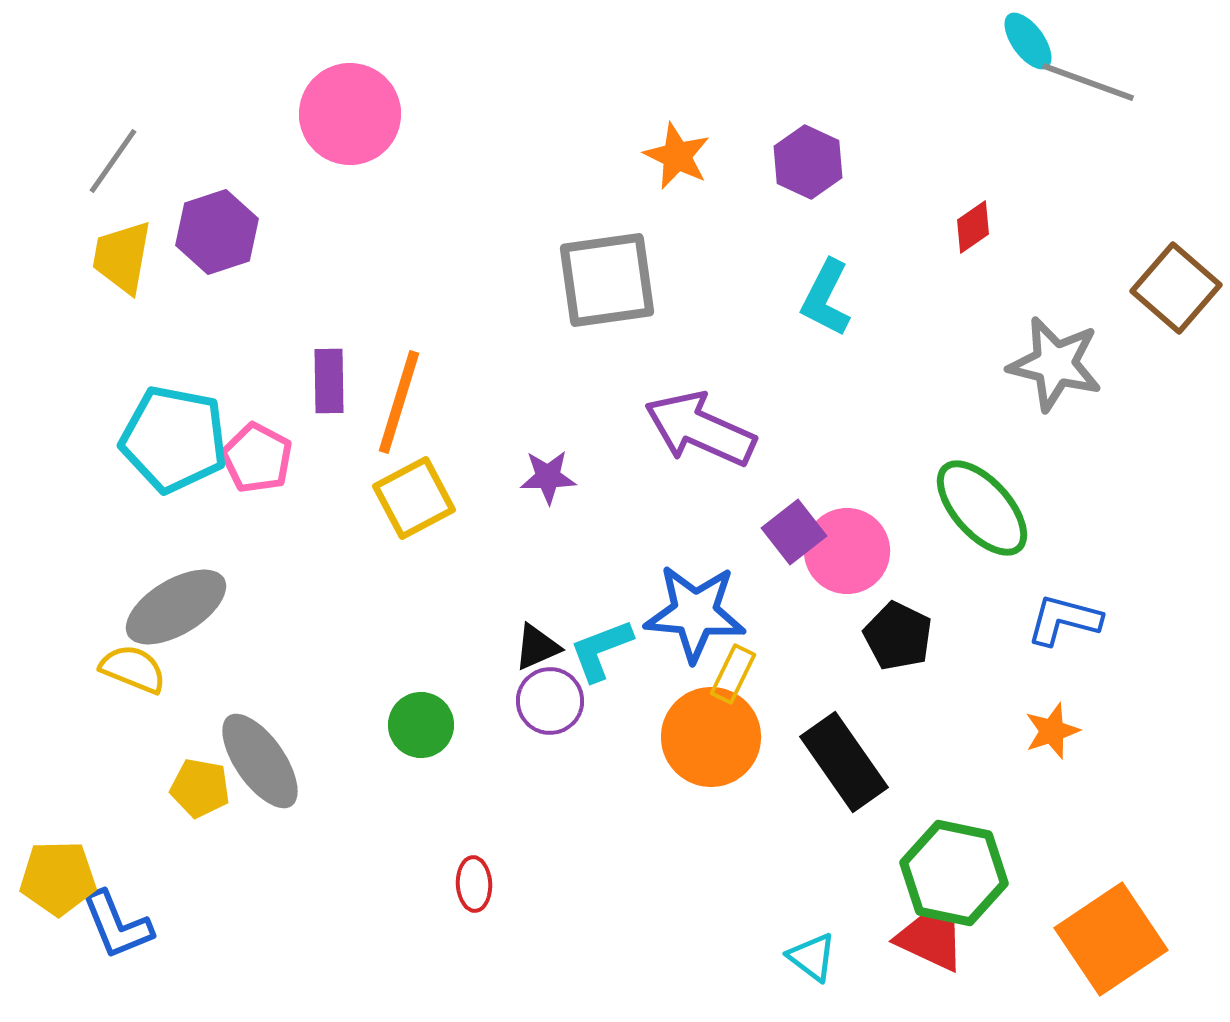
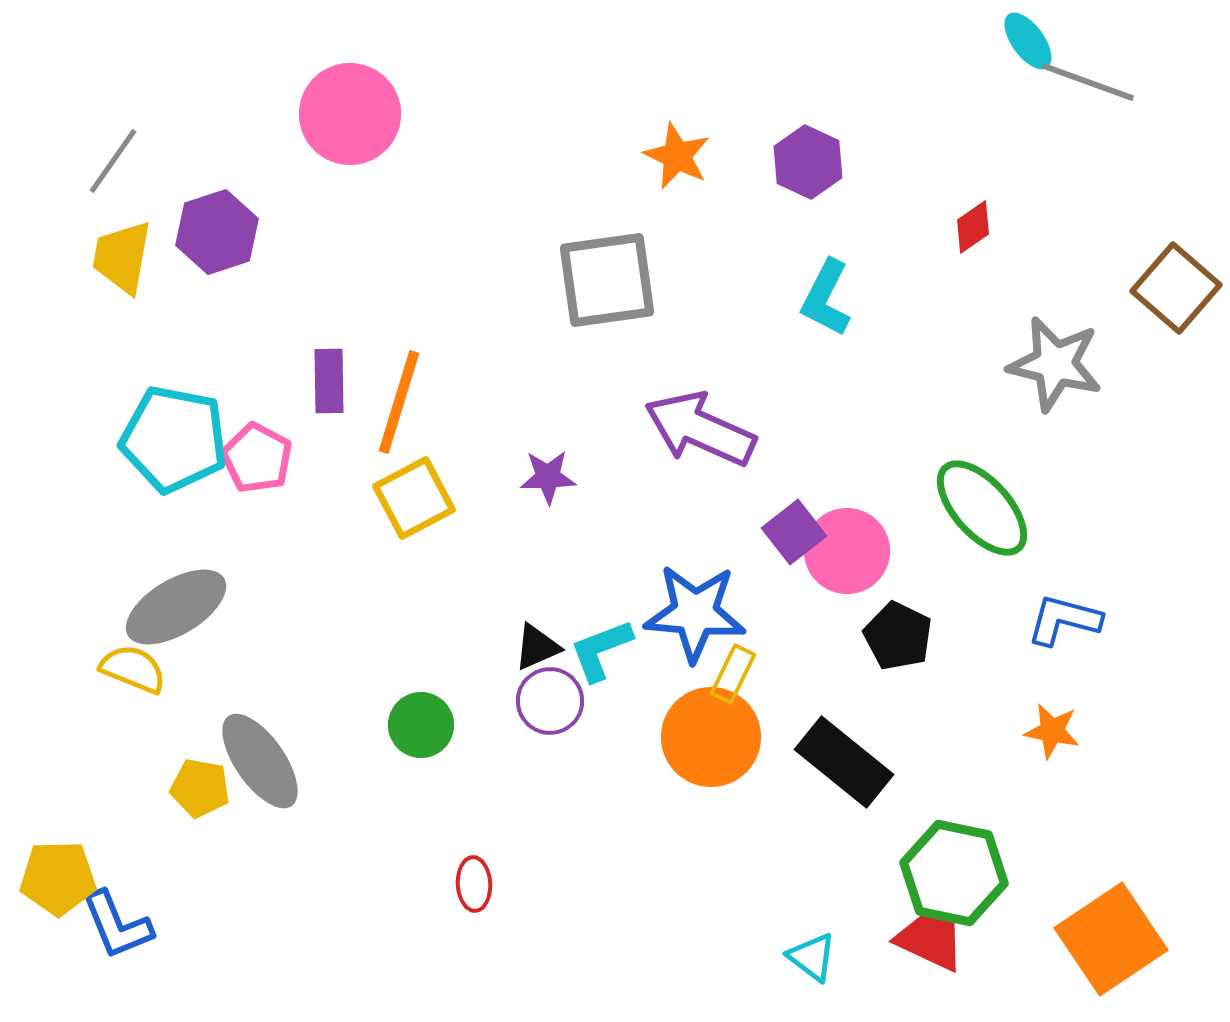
orange star at (1052, 731): rotated 30 degrees clockwise
black rectangle at (844, 762): rotated 16 degrees counterclockwise
